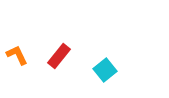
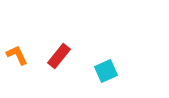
cyan square: moved 1 px right, 1 px down; rotated 15 degrees clockwise
